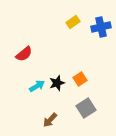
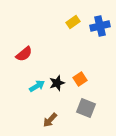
blue cross: moved 1 px left, 1 px up
gray square: rotated 36 degrees counterclockwise
